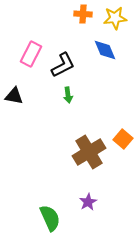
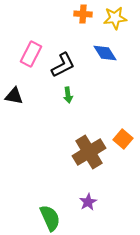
blue diamond: moved 3 px down; rotated 10 degrees counterclockwise
